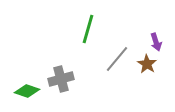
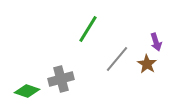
green line: rotated 16 degrees clockwise
